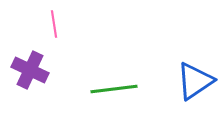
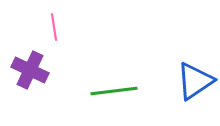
pink line: moved 3 px down
green line: moved 2 px down
